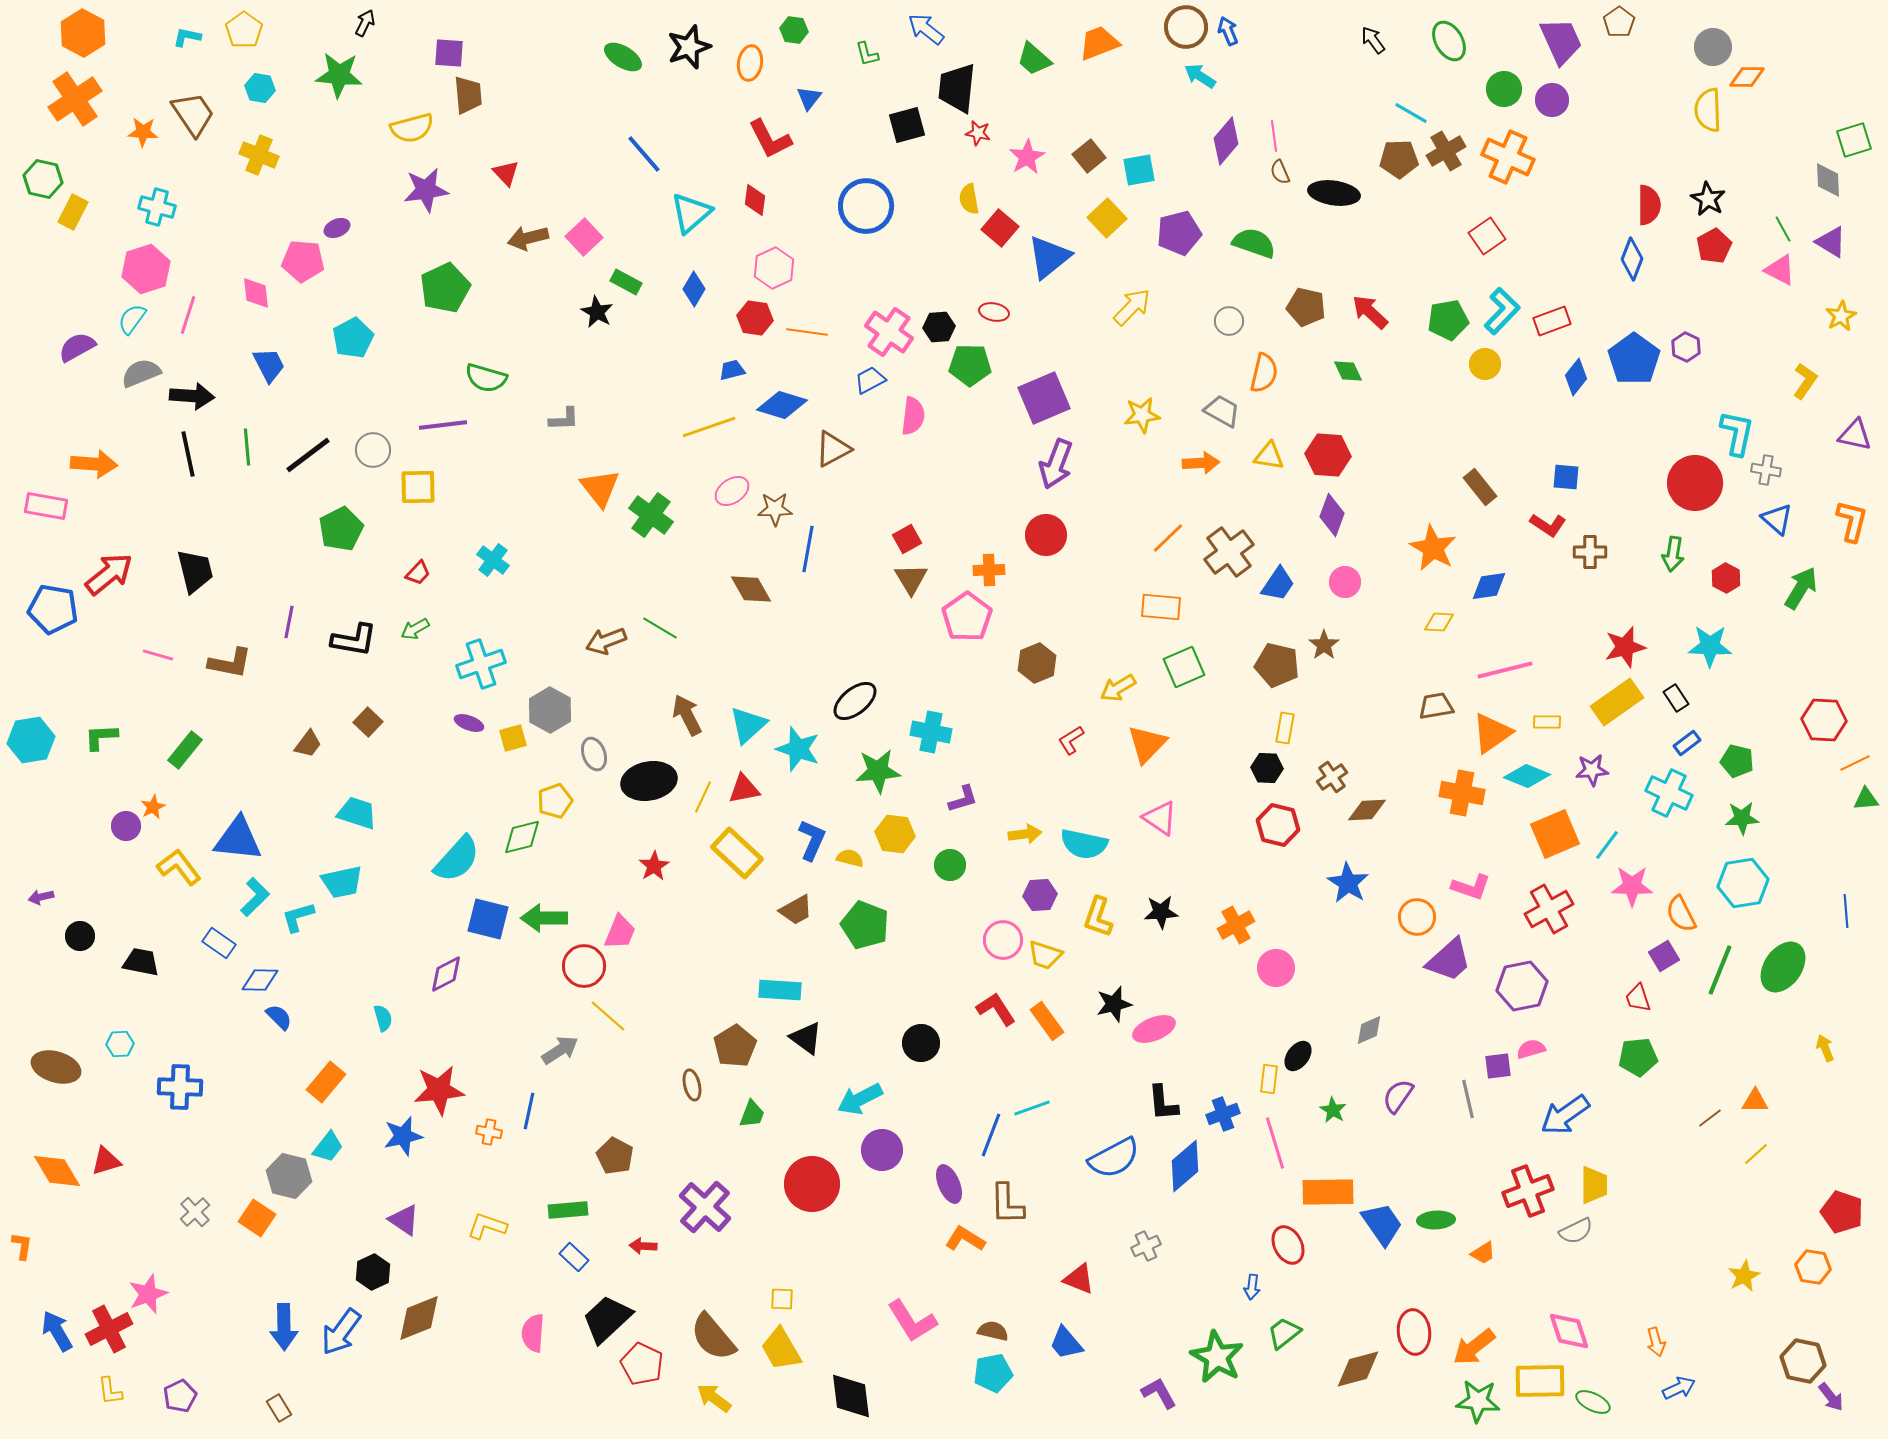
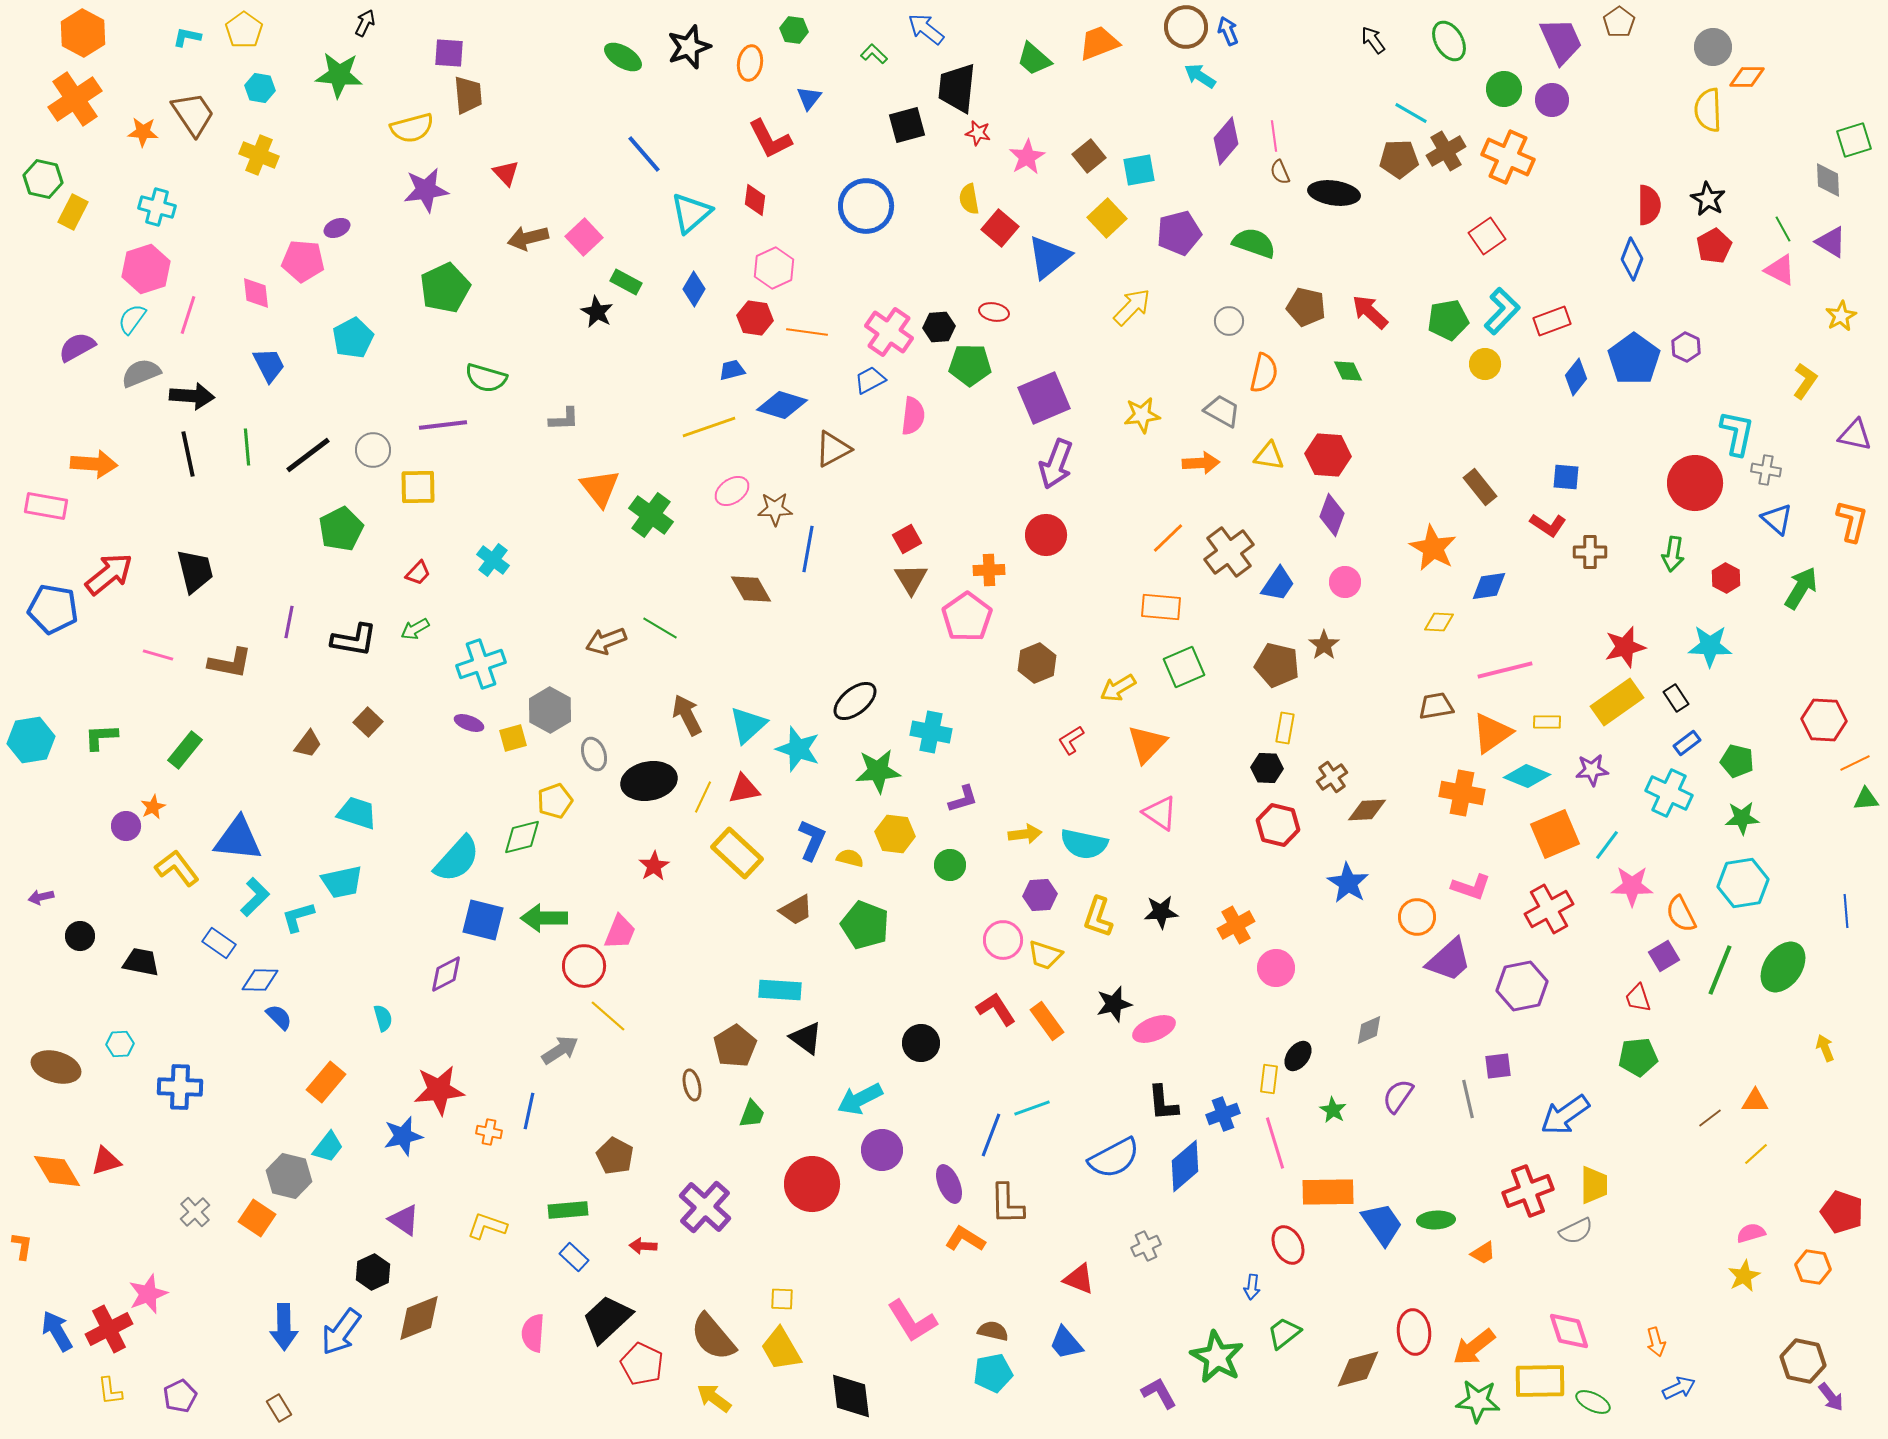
green L-shape at (867, 54): moved 7 px right; rotated 148 degrees clockwise
pink triangle at (1160, 818): moved 5 px up
yellow L-shape at (179, 867): moved 2 px left, 1 px down
blue square at (488, 919): moved 5 px left, 1 px down
pink semicircle at (1531, 1049): moved 220 px right, 184 px down
